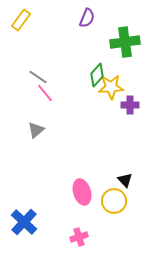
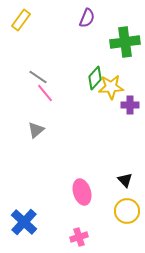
green diamond: moved 2 px left, 3 px down
yellow circle: moved 13 px right, 10 px down
